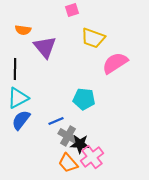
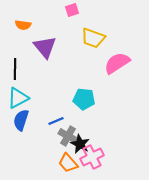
orange semicircle: moved 5 px up
pink semicircle: moved 2 px right
blue semicircle: rotated 20 degrees counterclockwise
black star: rotated 24 degrees clockwise
pink cross: rotated 10 degrees clockwise
